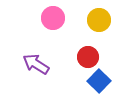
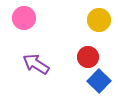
pink circle: moved 29 px left
